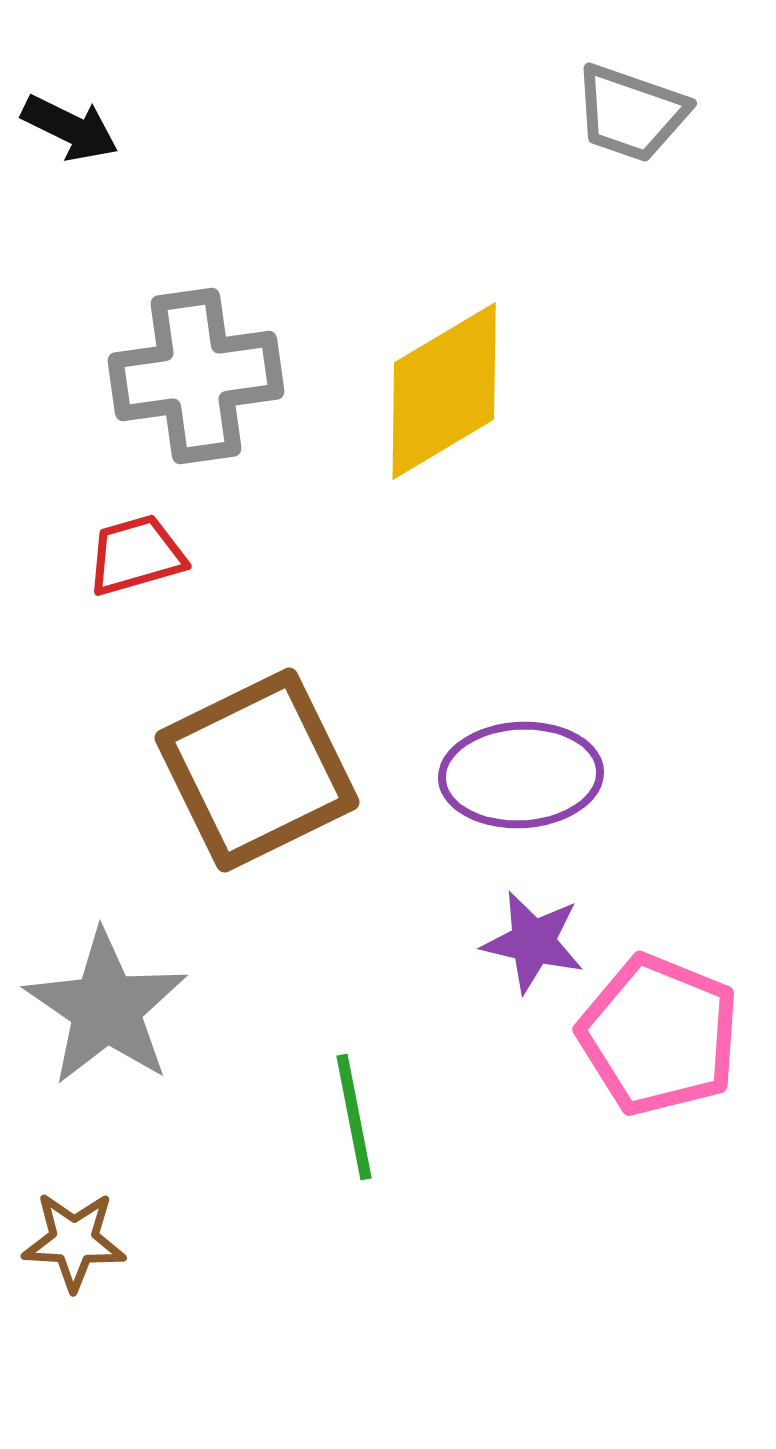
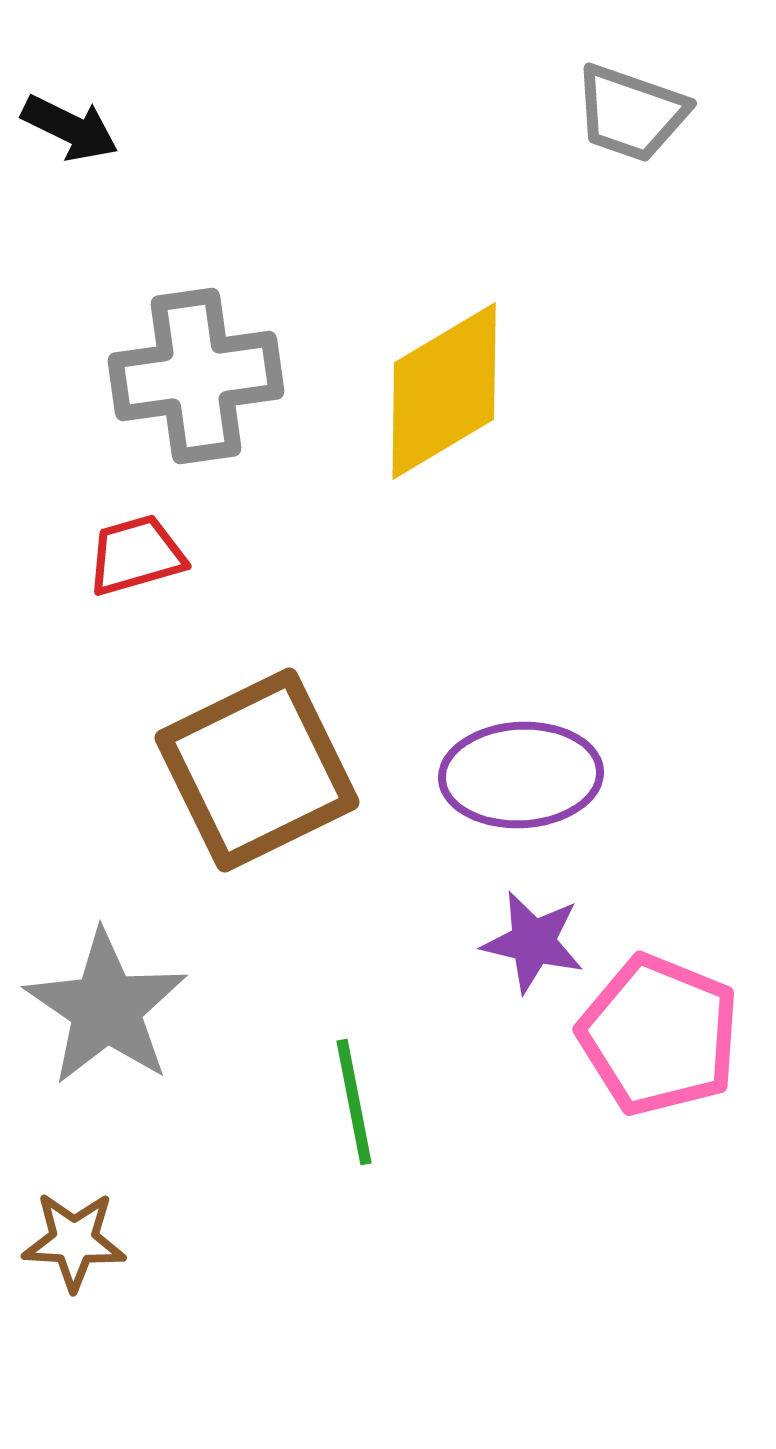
green line: moved 15 px up
